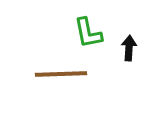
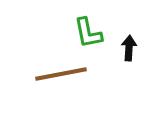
brown line: rotated 9 degrees counterclockwise
